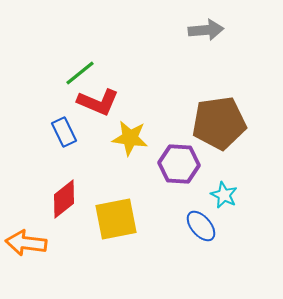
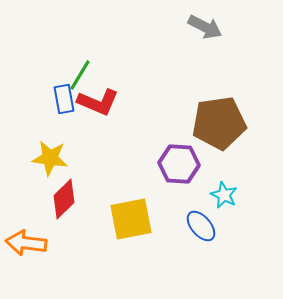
gray arrow: moved 1 px left, 3 px up; rotated 32 degrees clockwise
green line: moved 2 px down; rotated 20 degrees counterclockwise
blue rectangle: moved 33 px up; rotated 16 degrees clockwise
yellow star: moved 80 px left, 20 px down
red diamond: rotated 6 degrees counterclockwise
yellow square: moved 15 px right
